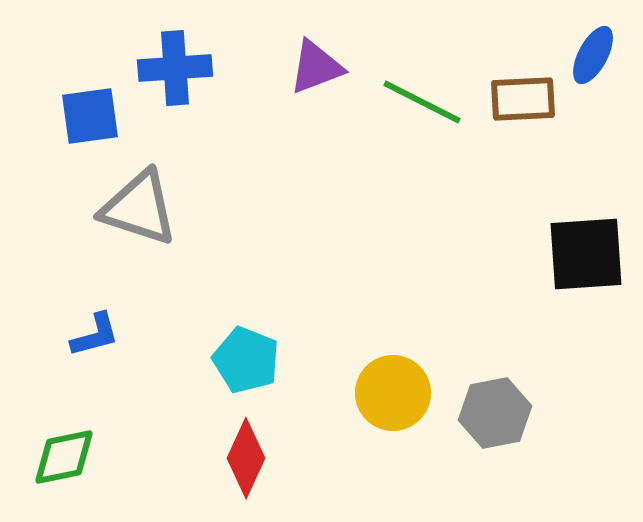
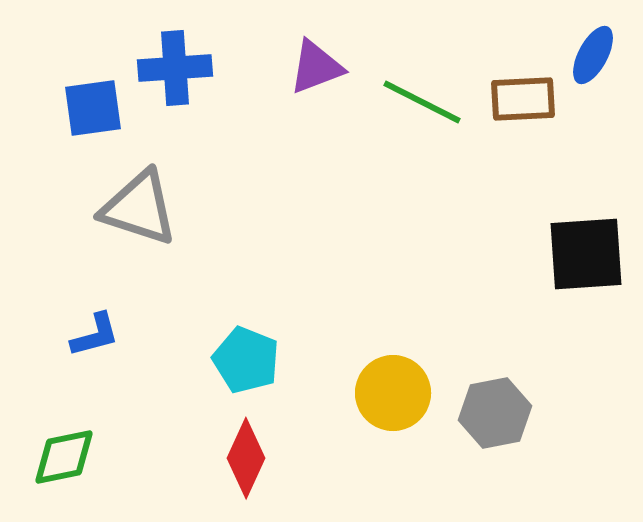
blue square: moved 3 px right, 8 px up
